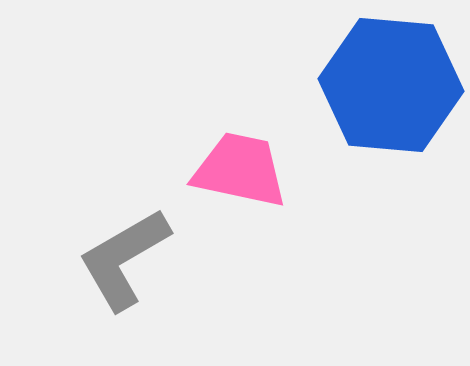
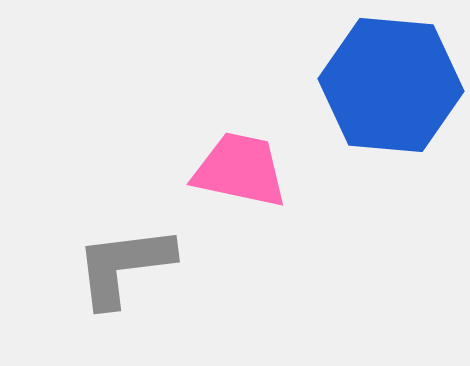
gray L-shape: moved 7 px down; rotated 23 degrees clockwise
